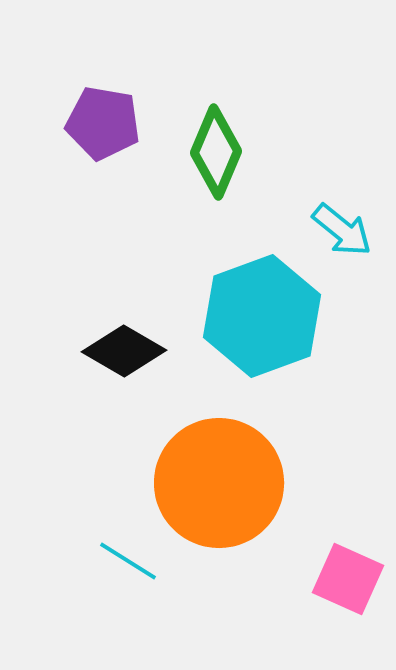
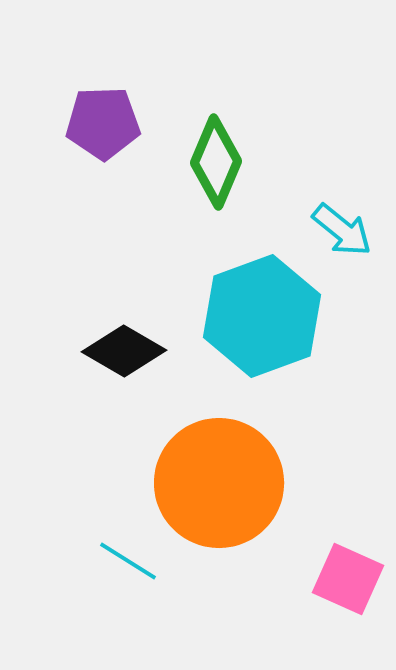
purple pentagon: rotated 12 degrees counterclockwise
green diamond: moved 10 px down
